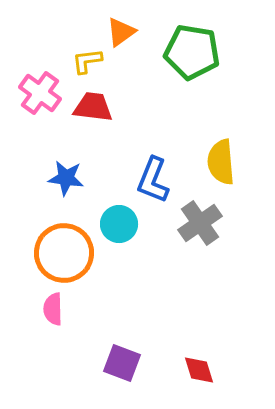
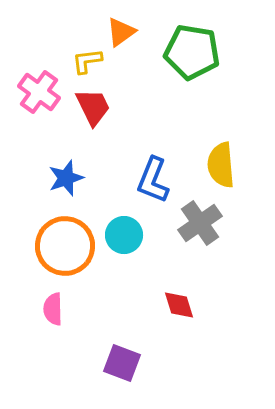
pink cross: moved 1 px left, 1 px up
red trapezoid: rotated 57 degrees clockwise
yellow semicircle: moved 3 px down
blue star: rotated 27 degrees counterclockwise
cyan circle: moved 5 px right, 11 px down
orange circle: moved 1 px right, 7 px up
red diamond: moved 20 px left, 65 px up
